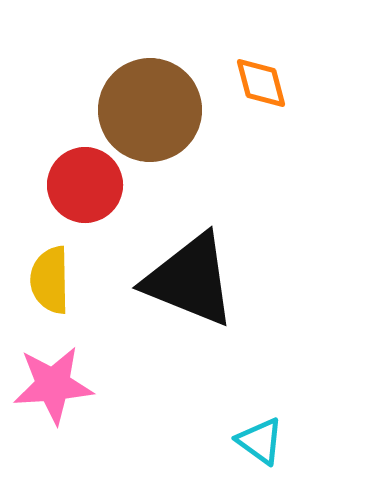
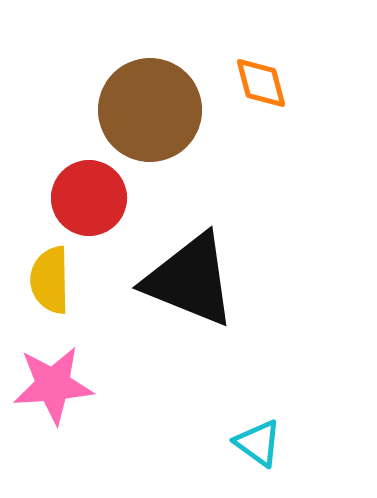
red circle: moved 4 px right, 13 px down
cyan triangle: moved 2 px left, 2 px down
